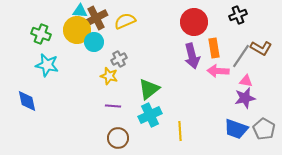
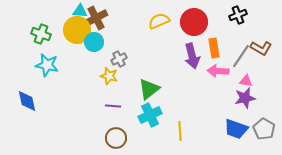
yellow semicircle: moved 34 px right
brown circle: moved 2 px left
